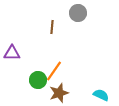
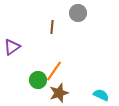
purple triangle: moved 6 px up; rotated 36 degrees counterclockwise
